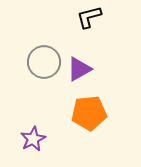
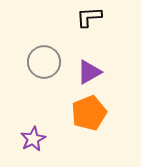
black L-shape: rotated 12 degrees clockwise
purple triangle: moved 10 px right, 3 px down
orange pentagon: rotated 16 degrees counterclockwise
